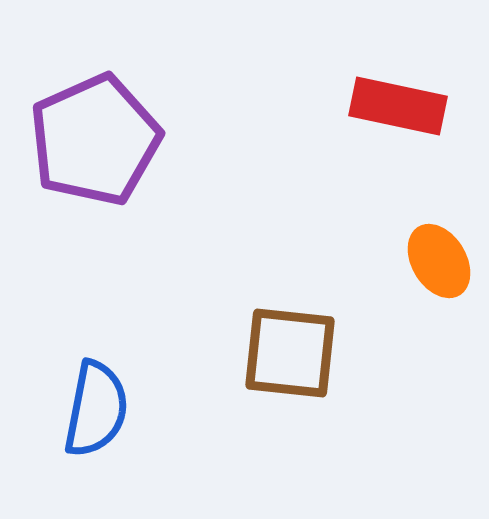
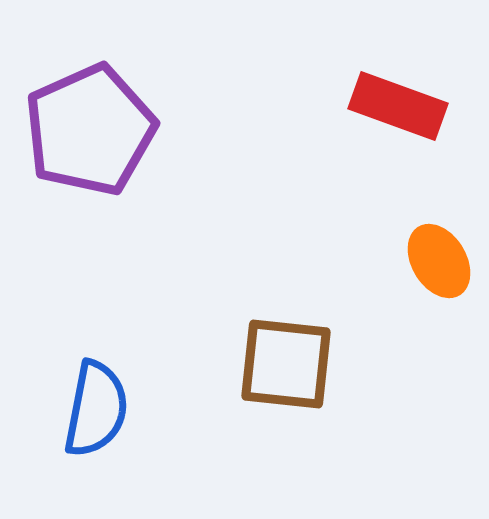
red rectangle: rotated 8 degrees clockwise
purple pentagon: moved 5 px left, 10 px up
brown square: moved 4 px left, 11 px down
